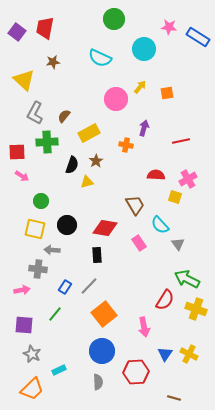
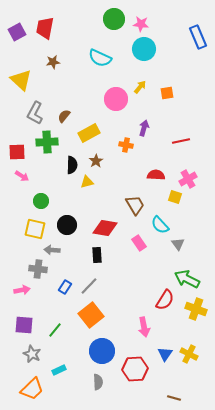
pink star at (169, 27): moved 28 px left, 3 px up
purple square at (17, 32): rotated 24 degrees clockwise
blue rectangle at (198, 37): rotated 35 degrees clockwise
yellow triangle at (24, 80): moved 3 px left
black semicircle at (72, 165): rotated 18 degrees counterclockwise
green line at (55, 314): moved 16 px down
orange square at (104, 314): moved 13 px left, 1 px down
red hexagon at (136, 372): moved 1 px left, 3 px up
